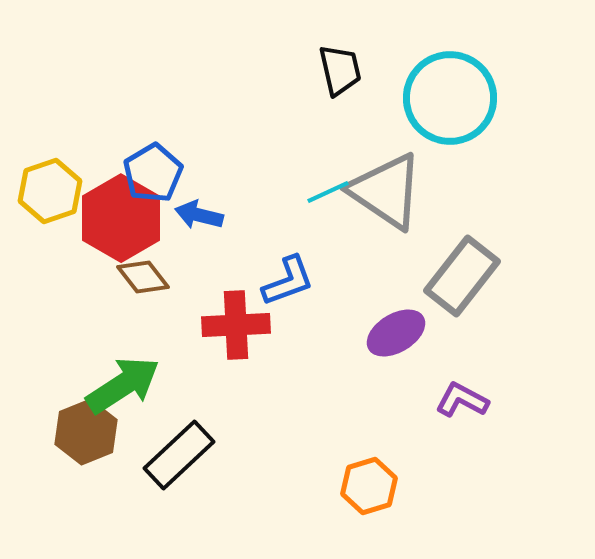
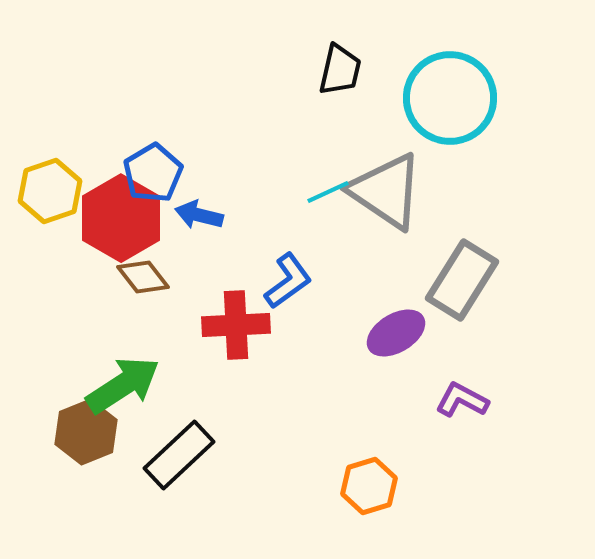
black trapezoid: rotated 26 degrees clockwise
gray rectangle: moved 4 px down; rotated 6 degrees counterclockwise
blue L-shape: rotated 16 degrees counterclockwise
